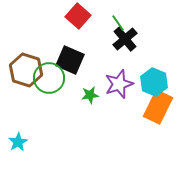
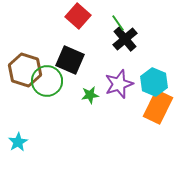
brown hexagon: moved 1 px left
green circle: moved 2 px left, 3 px down
